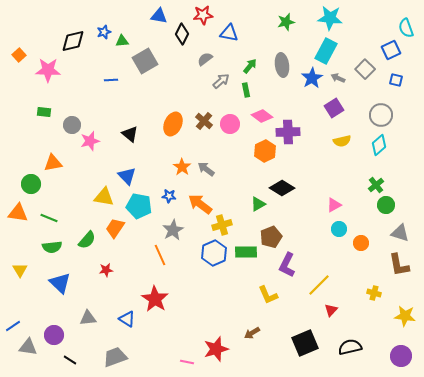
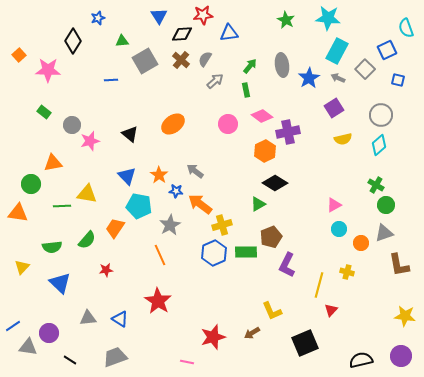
blue triangle at (159, 16): rotated 48 degrees clockwise
cyan star at (330, 18): moved 2 px left
green star at (286, 22): moved 2 px up; rotated 30 degrees counterclockwise
blue star at (104, 32): moved 6 px left, 14 px up
blue triangle at (229, 33): rotated 18 degrees counterclockwise
black diamond at (182, 34): rotated 60 degrees clockwise
black diamond at (73, 41): rotated 45 degrees counterclockwise
blue square at (391, 50): moved 4 px left
cyan rectangle at (326, 51): moved 11 px right
gray semicircle at (205, 59): rotated 21 degrees counterclockwise
blue star at (312, 78): moved 3 px left
blue square at (396, 80): moved 2 px right
gray arrow at (221, 81): moved 6 px left
green rectangle at (44, 112): rotated 32 degrees clockwise
brown cross at (204, 121): moved 23 px left, 61 px up
orange ellipse at (173, 124): rotated 30 degrees clockwise
pink circle at (230, 124): moved 2 px left
purple cross at (288, 132): rotated 10 degrees counterclockwise
yellow semicircle at (342, 141): moved 1 px right, 2 px up
orange star at (182, 167): moved 23 px left, 8 px down
gray arrow at (206, 169): moved 11 px left, 2 px down
green cross at (376, 185): rotated 21 degrees counterclockwise
black diamond at (282, 188): moved 7 px left, 5 px up
blue star at (169, 196): moved 7 px right, 5 px up
yellow triangle at (104, 197): moved 17 px left, 3 px up
green line at (49, 218): moved 13 px right, 12 px up; rotated 24 degrees counterclockwise
gray star at (173, 230): moved 3 px left, 5 px up
gray triangle at (400, 233): moved 16 px left; rotated 36 degrees counterclockwise
yellow triangle at (20, 270): moved 2 px right, 3 px up; rotated 14 degrees clockwise
yellow line at (319, 285): rotated 30 degrees counterclockwise
yellow cross at (374, 293): moved 27 px left, 21 px up
yellow L-shape at (268, 295): moved 4 px right, 16 px down
red star at (155, 299): moved 3 px right, 2 px down
blue triangle at (127, 319): moved 7 px left
purple circle at (54, 335): moved 5 px left, 2 px up
black semicircle at (350, 347): moved 11 px right, 13 px down
red star at (216, 349): moved 3 px left, 12 px up
